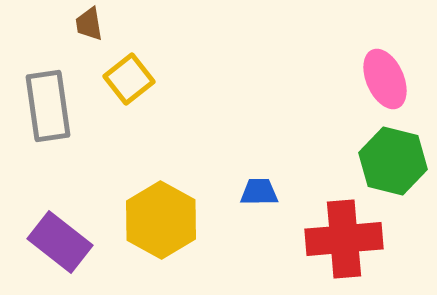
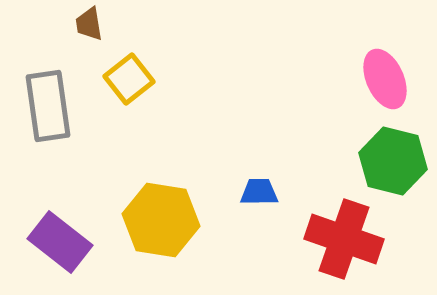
yellow hexagon: rotated 20 degrees counterclockwise
red cross: rotated 24 degrees clockwise
